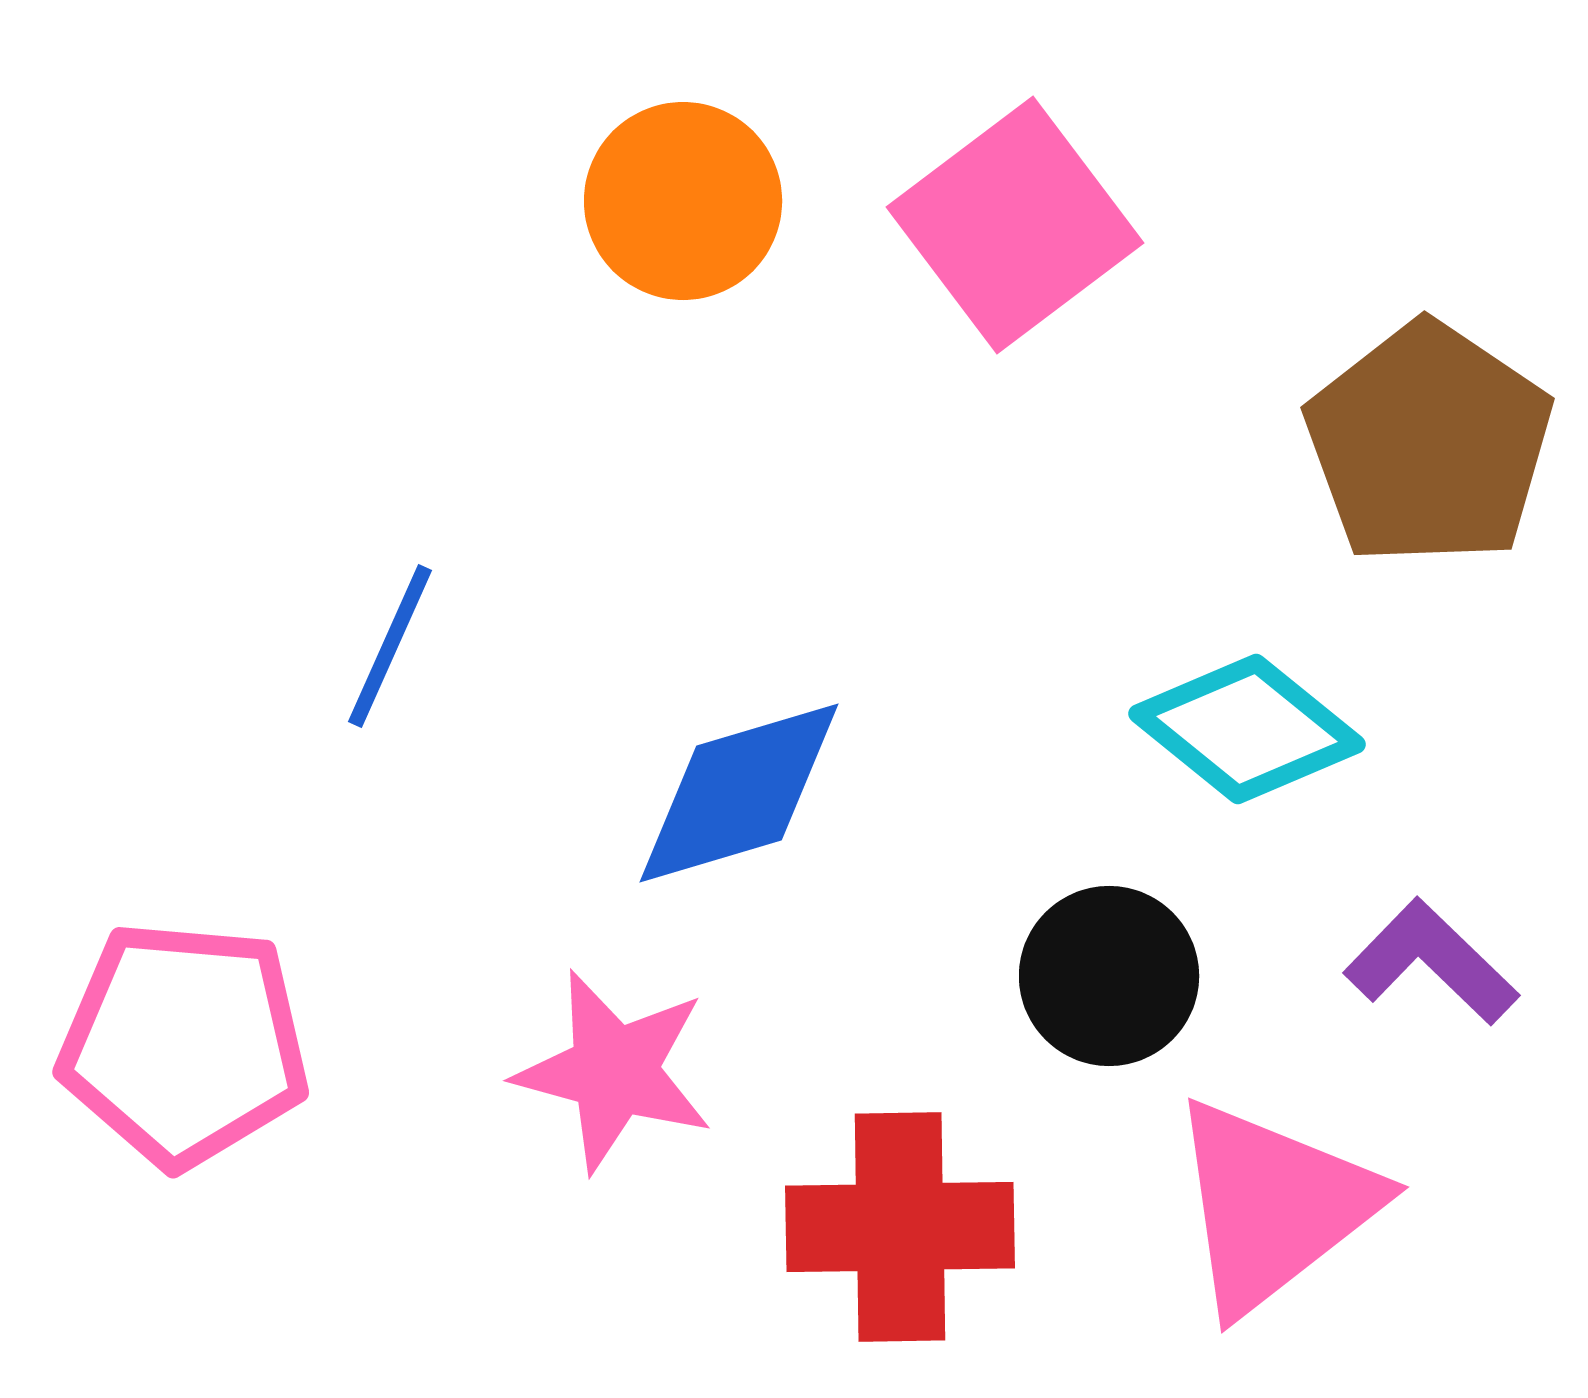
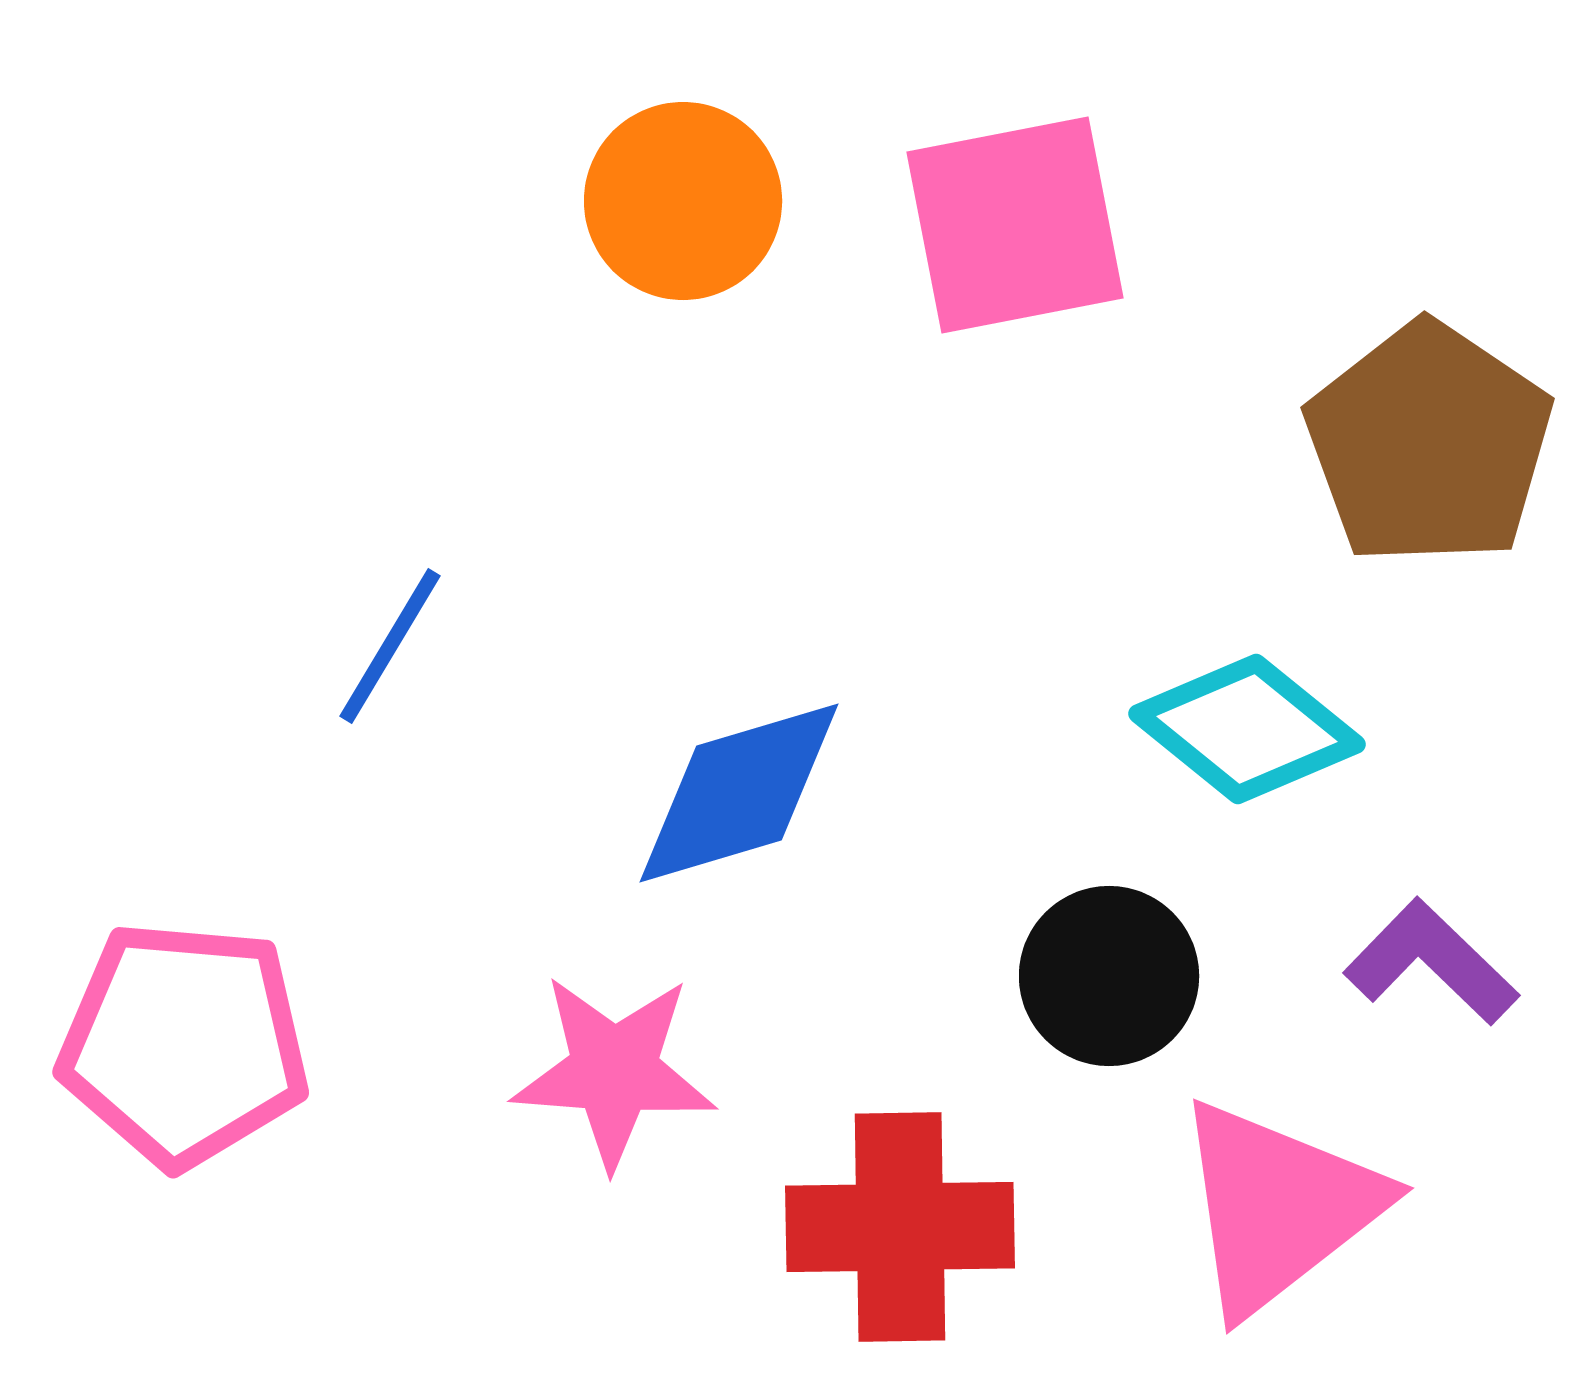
pink square: rotated 26 degrees clockwise
blue line: rotated 7 degrees clockwise
pink star: rotated 11 degrees counterclockwise
pink triangle: moved 5 px right, 1 px down
